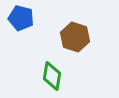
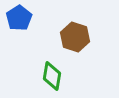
blue pentagon: moved 2 px left; rotated 25 degrees clockwise
